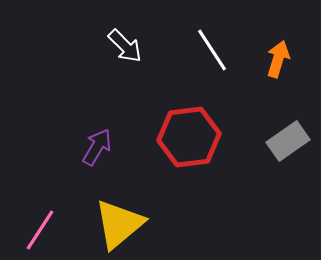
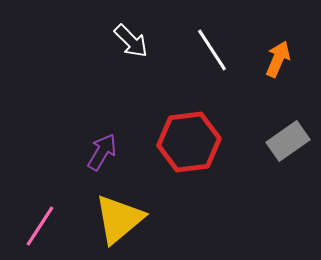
white arrow: moved 6 px right, 5 px up
orange arrow: rotated 6 degrees clockwise
red hexagon: moved 5 px down
purple arrow: moved 5 px right, 5 px down
yellow triangle: moved 5 px up
pink line: moved 4 px up
